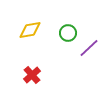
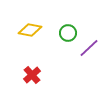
yellow diamond: rotated 20 degrees clockwise
